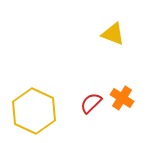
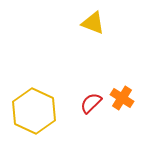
yellow triangle: moved 20 px left, 11 px up
